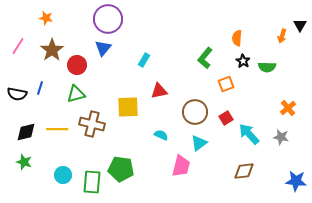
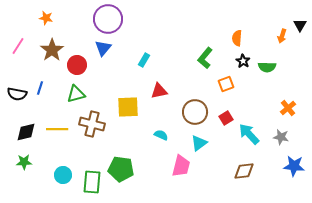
green star: rotated 21 degrees counterclockwise
blue star: moved 2 px left, 15 px up
